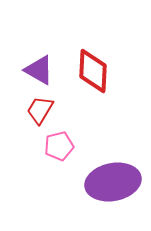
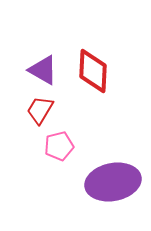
purple triangle: moved 4 px right
